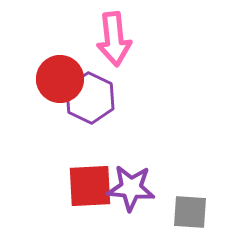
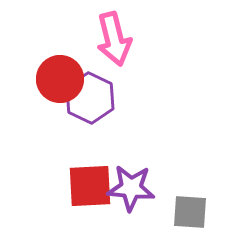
pink arrow: rotated 8 degrees counterclockwise
